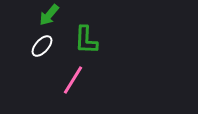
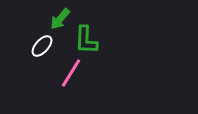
green arrow: moved 11 px right, 4 px down
pink line: moved 2 px left, 7 px up
